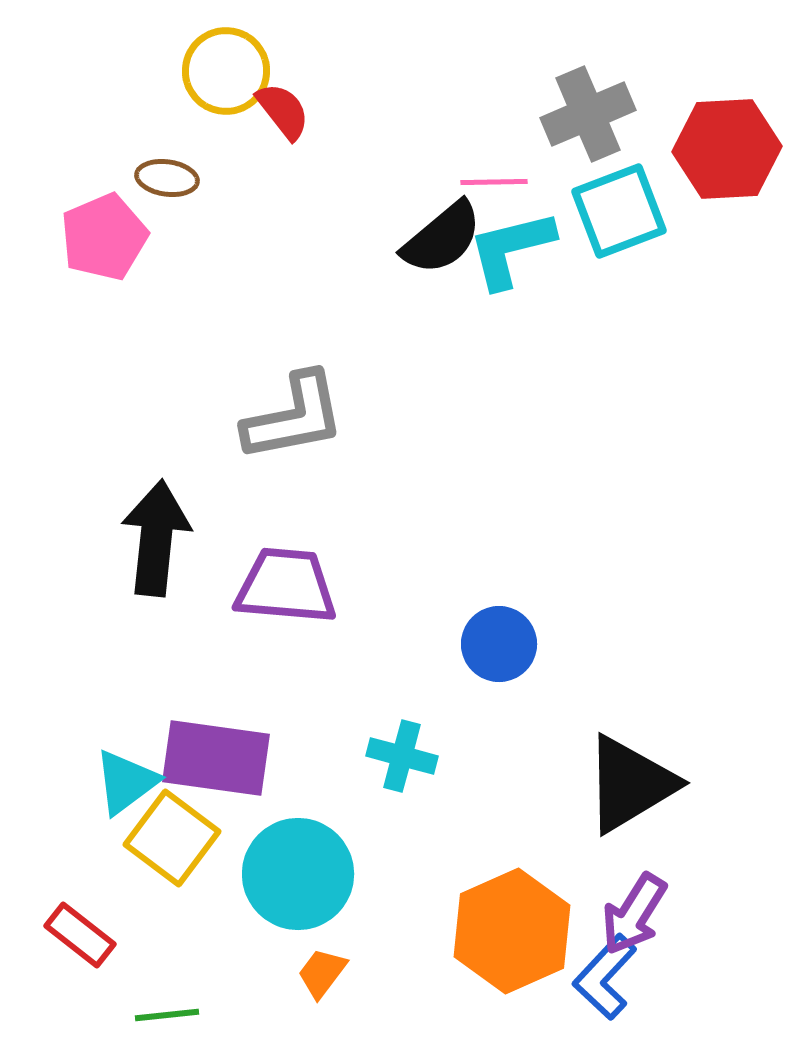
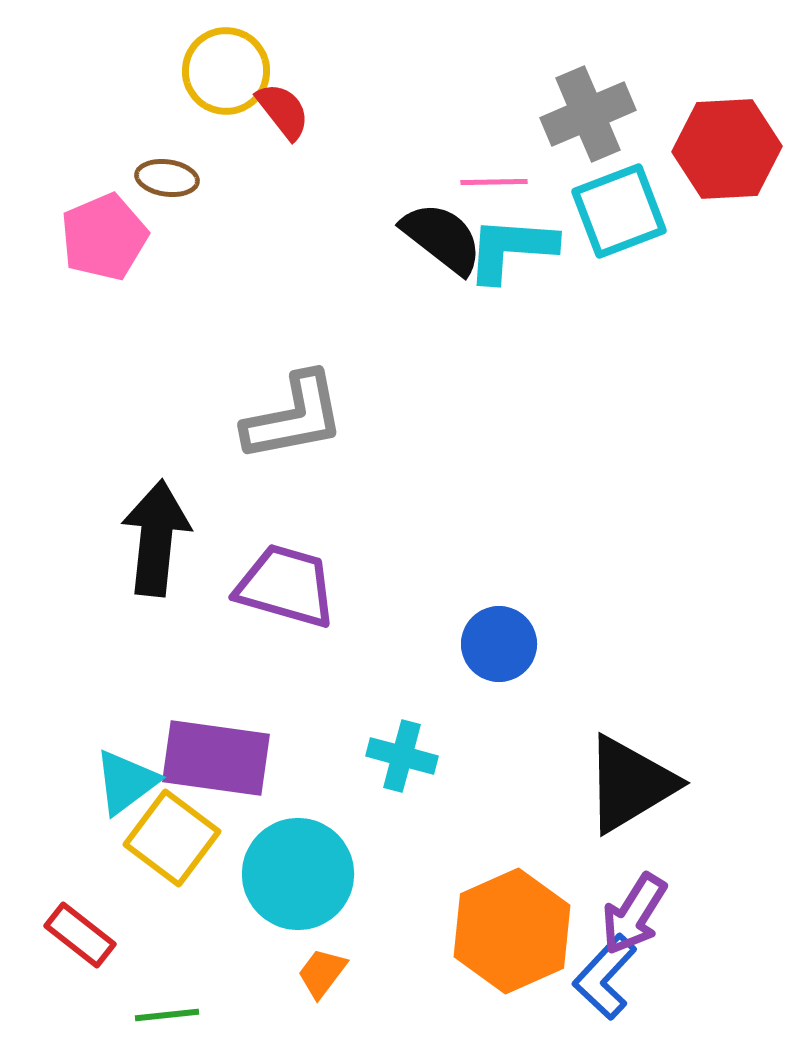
black semicircle: rotated 102 degrees counterclockwise
cyan L-shape: rotated 18 degrees clockwise
purple trapezoid: rotated 11 degrees clockwise
